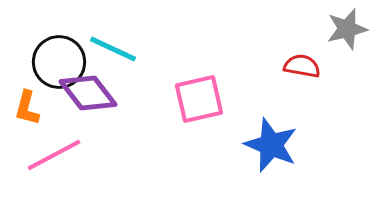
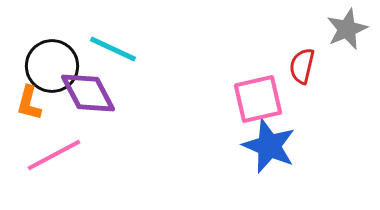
gray star: rotated 9 degrees counterclockwise
black circle: moved 7 px left, 4 px down
red semicircle: rotated 87 degrees counterclockwise
purple diamond: rotated 10 degrees clockwise
pink square: moved 59 px right
orange L-shape: moved 2 px right, 5 px up
blue star: moved 2 px left, 1 px down
